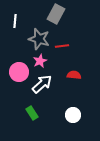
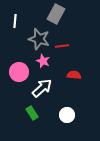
pink star: moved 3 px right; rotated 24 degrees counterclockwise
white arrow: moved 4 px down
white circle: moved 6 px left
